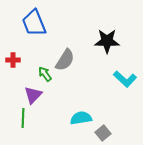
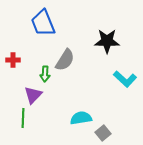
blue trapezoid: moved 9 px right
green arrow: rotated 140 degrees counterclockwise
